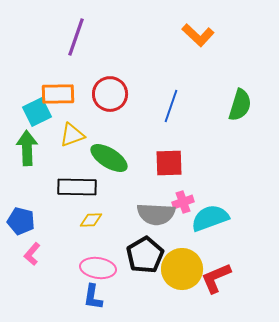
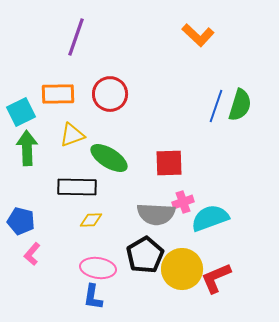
blue line: moved 45 px right
cyan square: moved 16 px left
